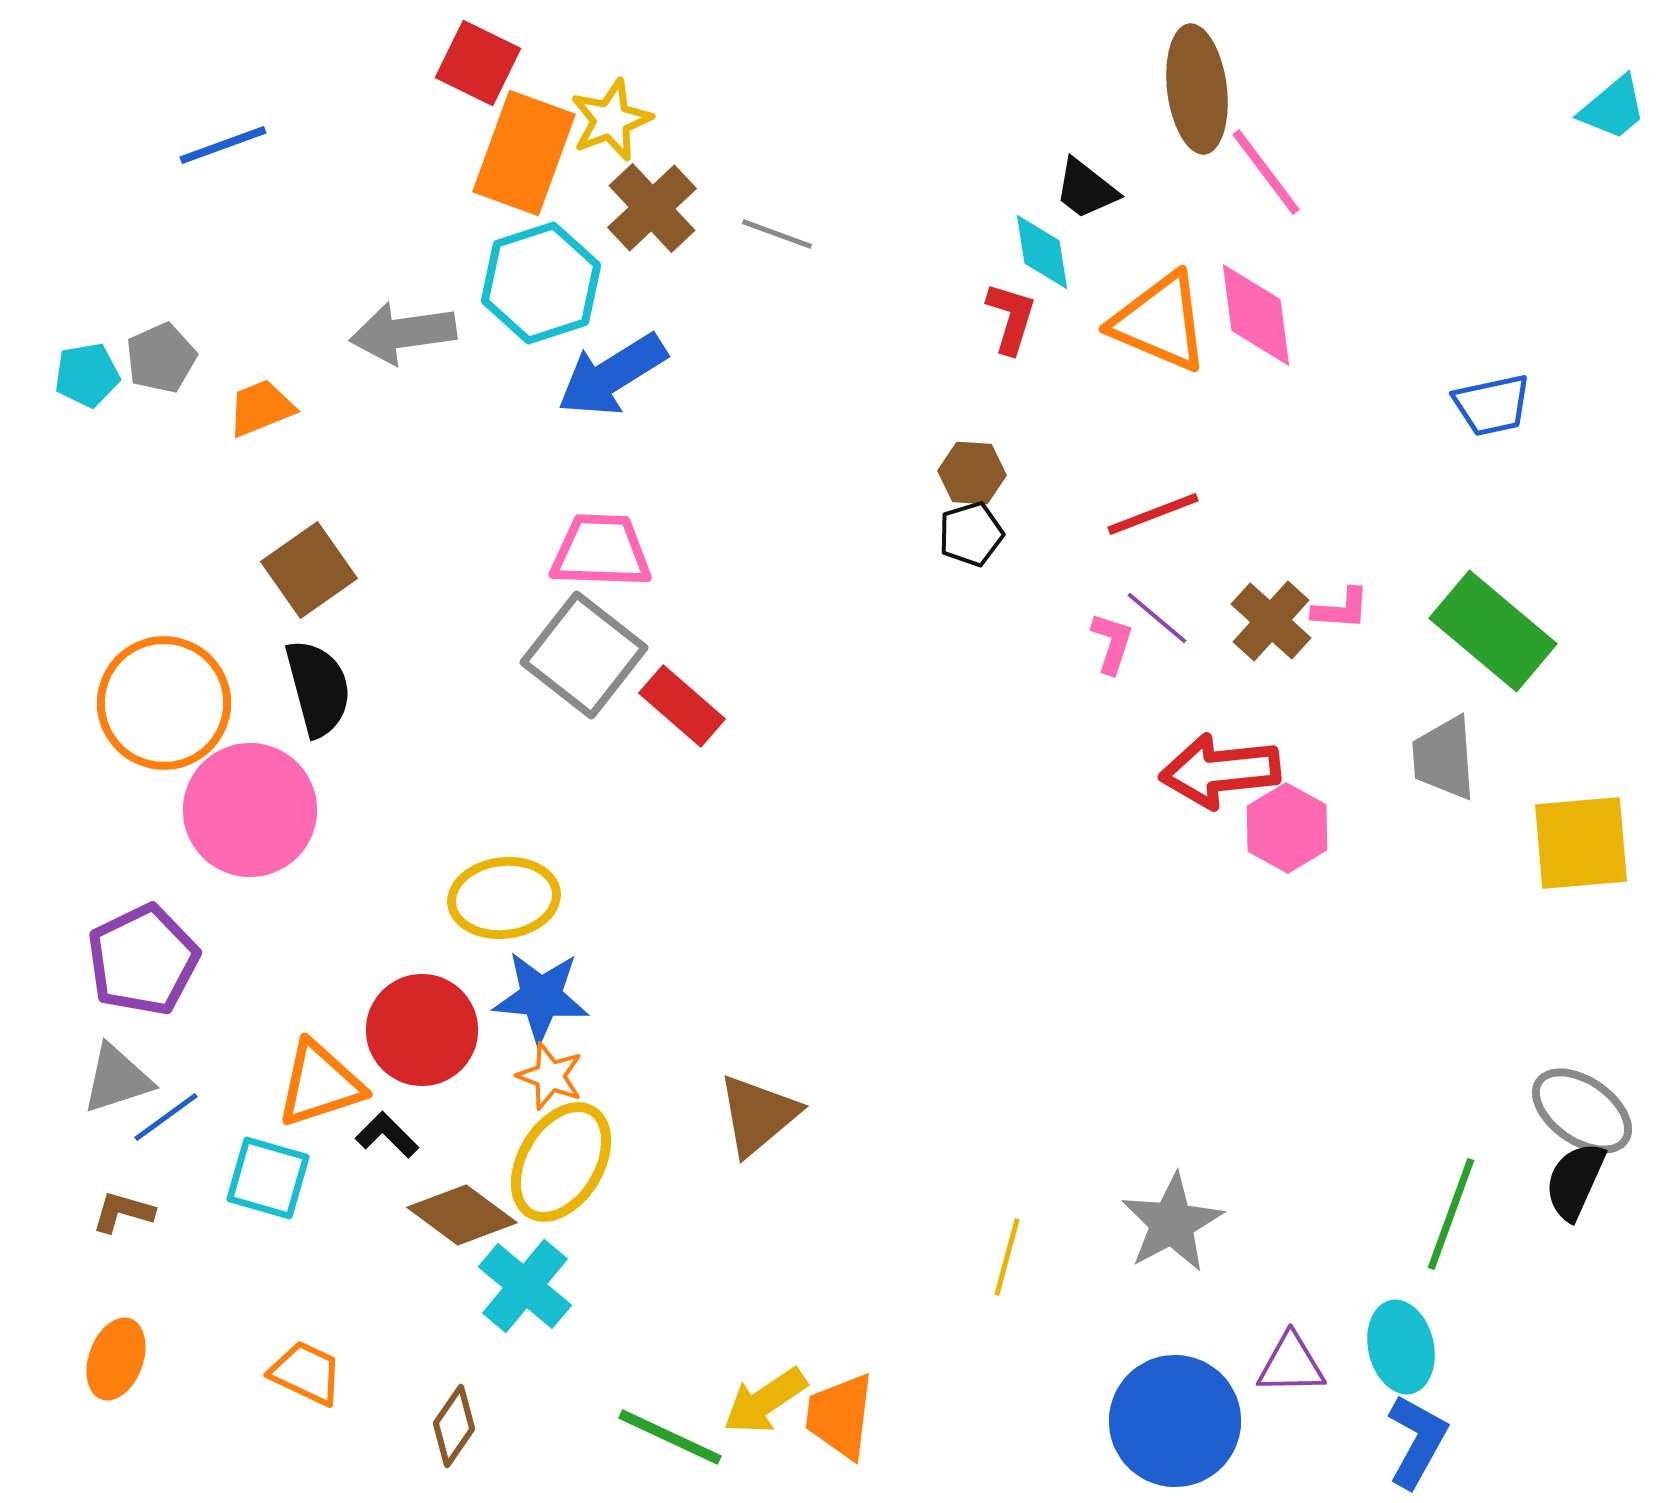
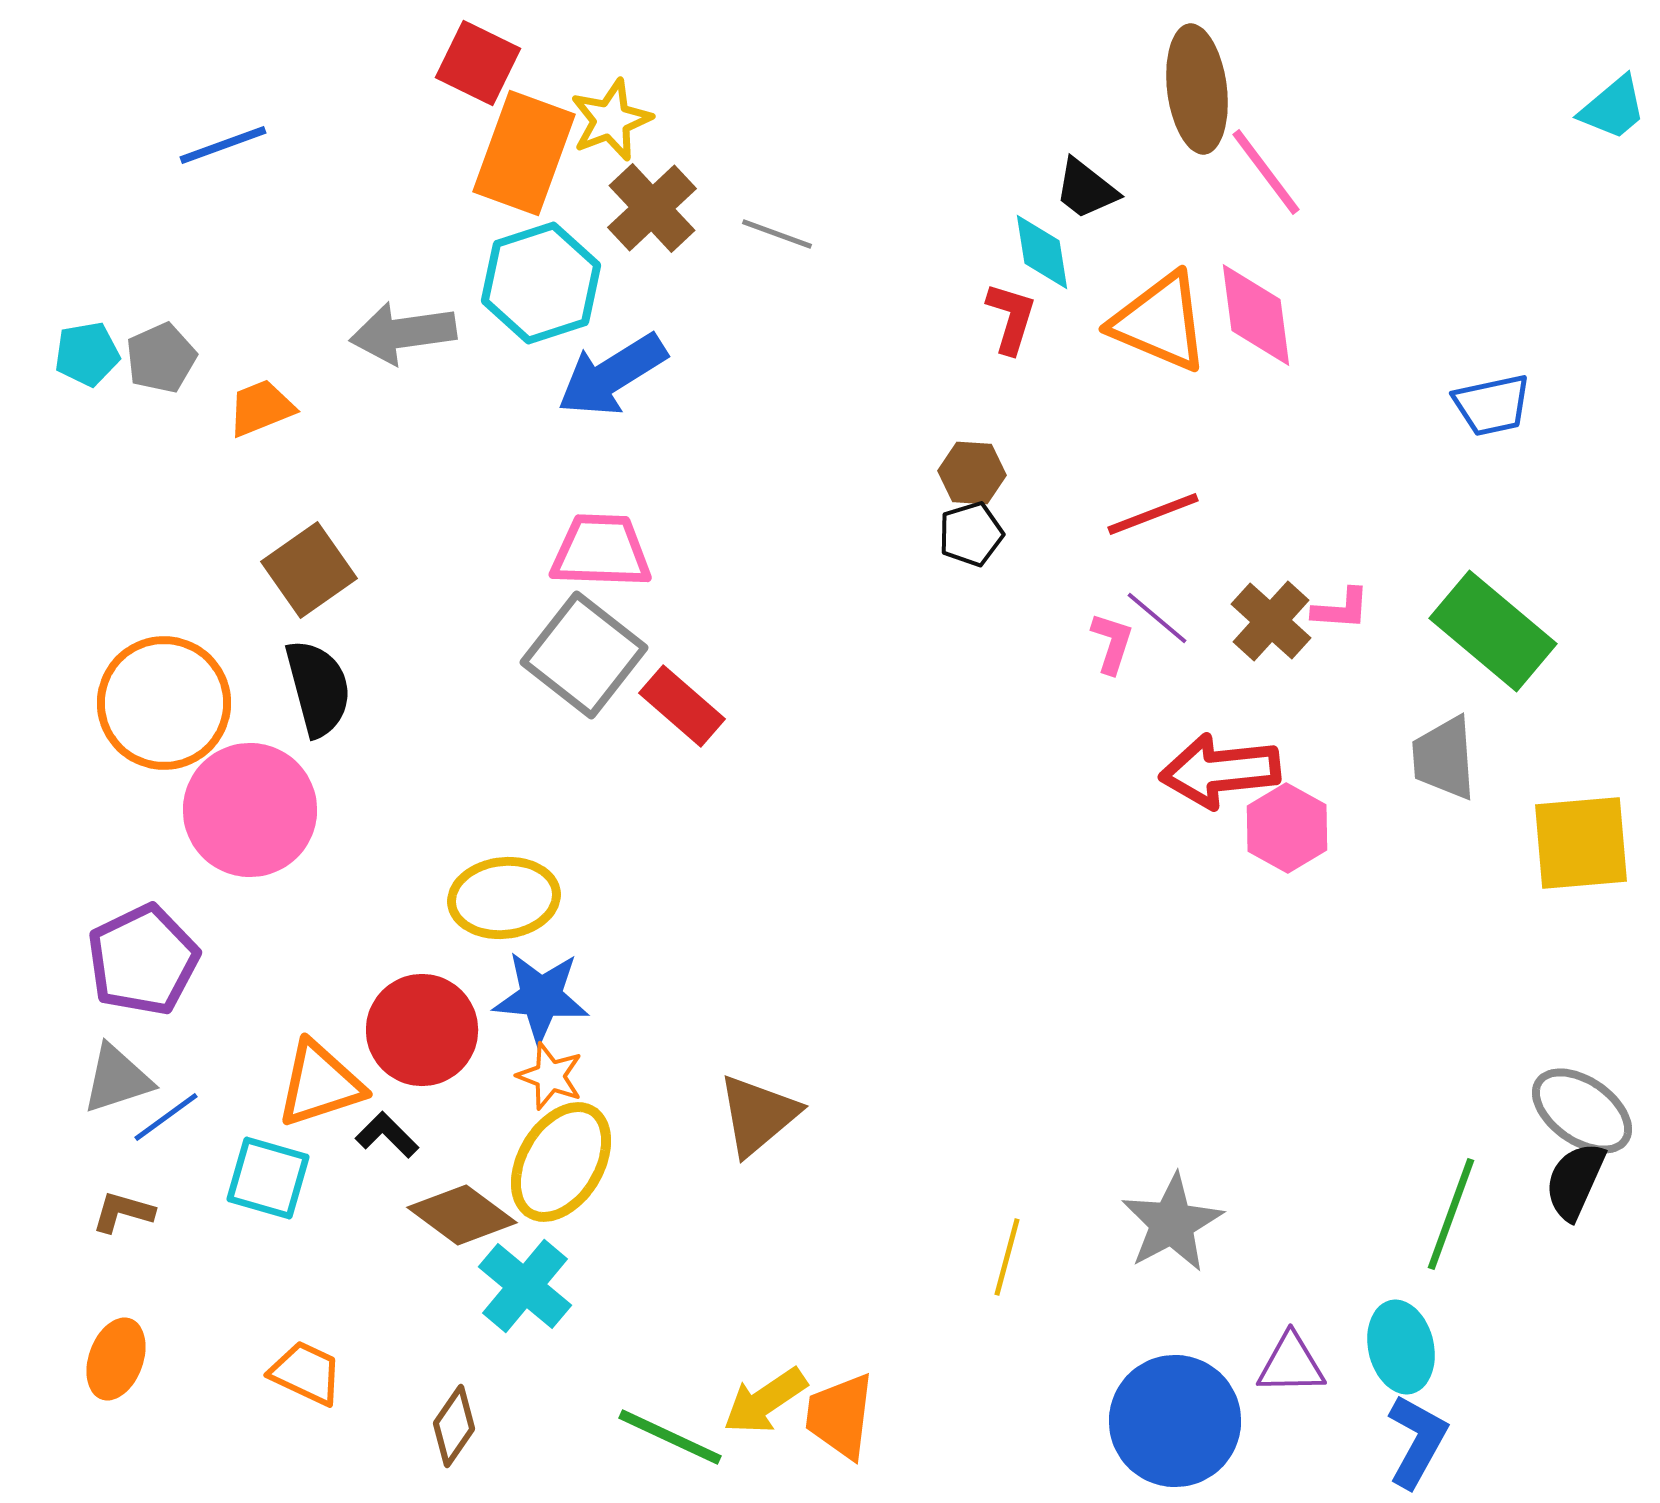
cyan pentagon at (87, 375): moved 21 px up
